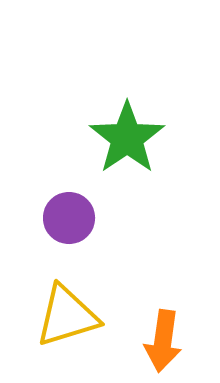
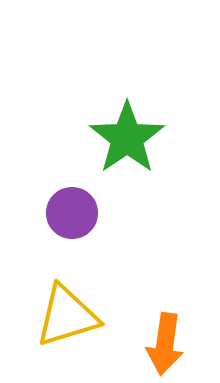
purple circle: moved 3 px right, 5 px up
orange arrow: moved 2 px right, 3 px down
